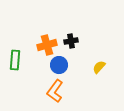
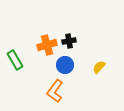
black cross: moved 2 px left
green rectangle: rotated 36 degrees counterclockwise
blue circle: moved 6 px right
